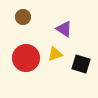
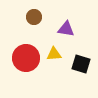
brown circle: moved 11 px right
purple triangle: moved 2 px right; rotated 24 degrees counterclockwise
yellow triangle: moved 1 px left; rotated 14 degrees clockwise
